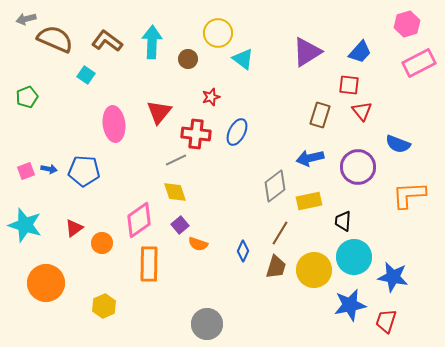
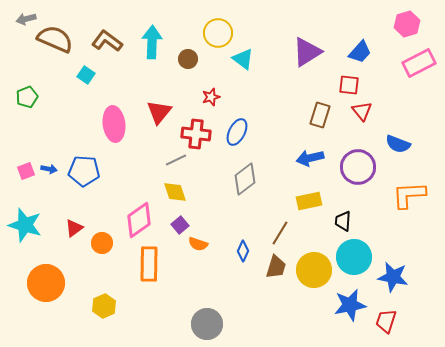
gray diamond at (275, 186): moved 30 px left, 7 px up
